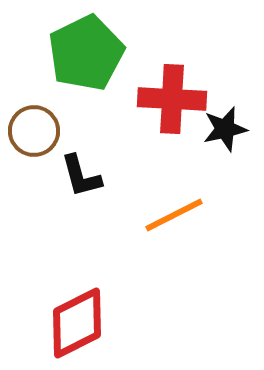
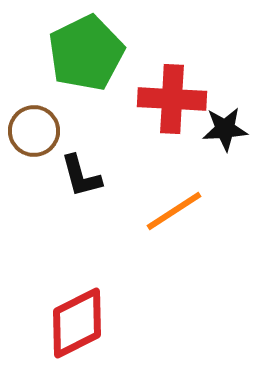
black star: rotated 9 degrees clockwise
orange line: moved 4 px up; rotated 6 degrees counterclockwise
